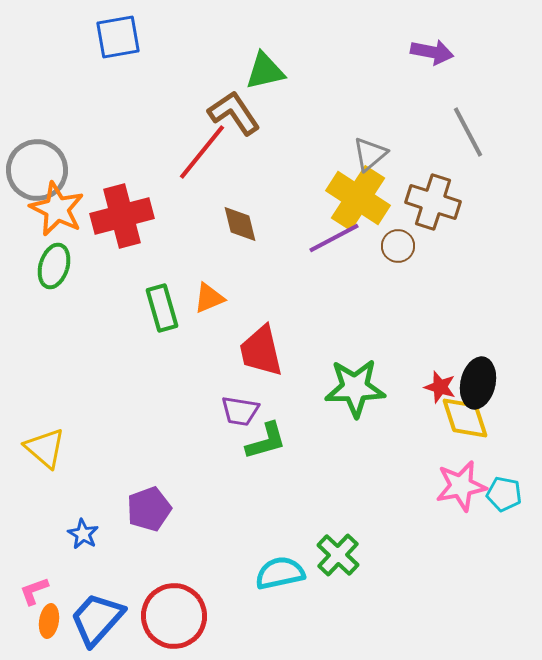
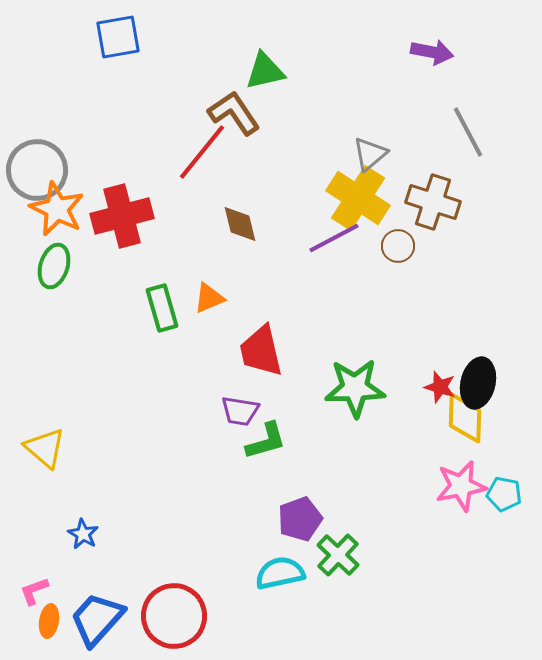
yellow diamond: rotated 20 degrees clockwise
purple pentagon: moved 151 px right, 10 px down
